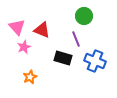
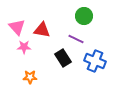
red triangle: rotated 12 degrees counterclockwise
purple line: rotated 42 degrees counterclockwise
pink star: rotated 24 degrees clockwise
black rectangle: rotated 42 degrees clockwise
orange star: rotated 24 degrees clockwise
